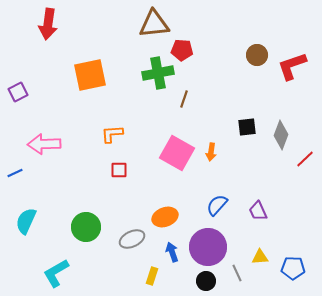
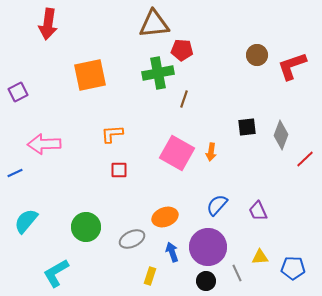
cyan semicircle: rotated 16 degrees clockwise
yellow rectangle: moved 2 px left
